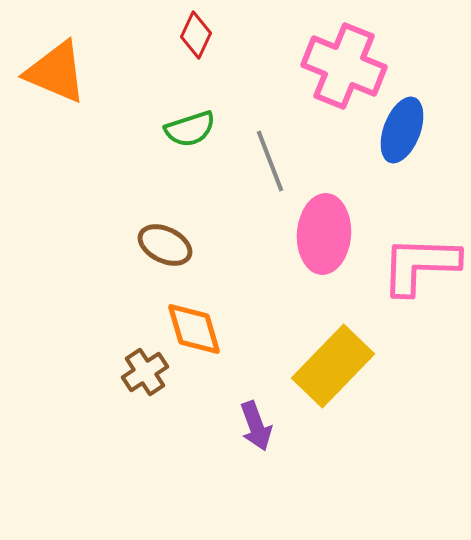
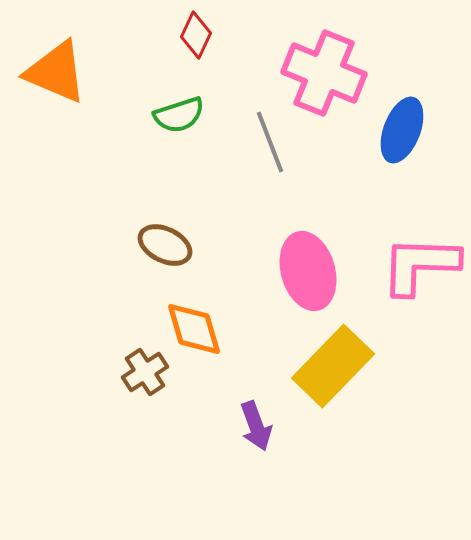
pink cross: moved 20 px left, 7 px down
green semicircle: moved 11 px left, 14 px up
gray line: moved 19 px up
pink ellipse: moved 16 px left, 37 px down; rotated 20 degrees counterclockwise
